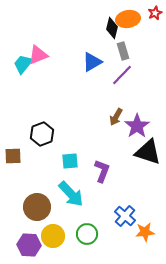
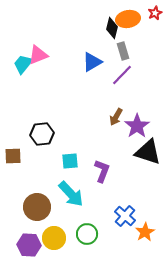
black hexagon: rotated 15 degrees clockwise
orange star: rotated 24 degrees counterclockwise
yellow circle: moved 1 px right, 2 px down
